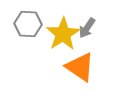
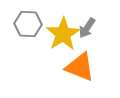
orange triangle: rotated 12 degrees counterclockwise
